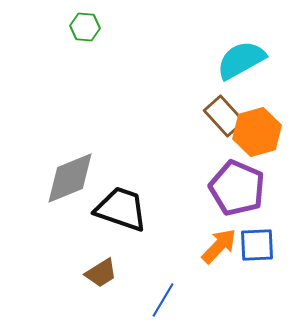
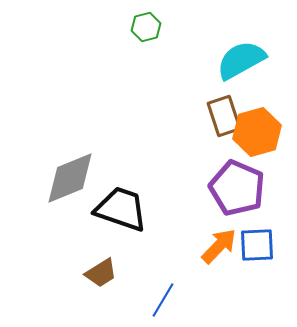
green hexagon: moved 61 px right; rotated 20 degrees counterclockwise
brown rectangle: rotated 24 degrees clockwise
